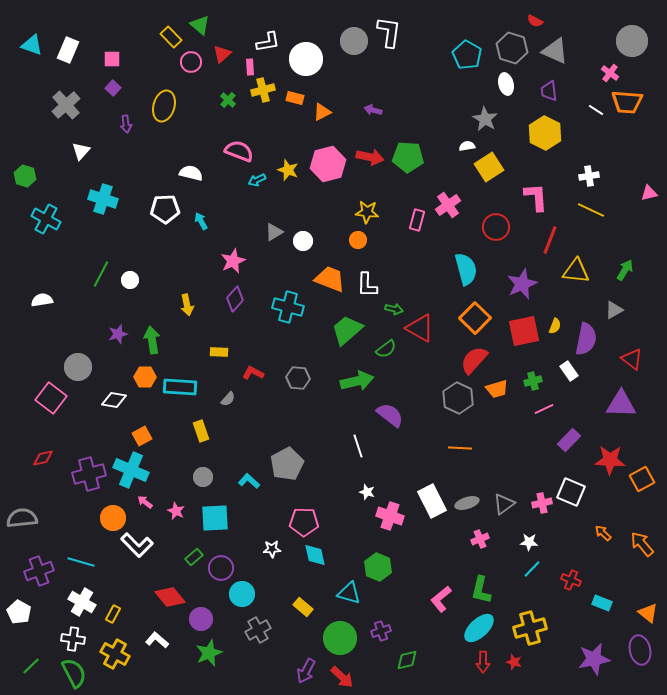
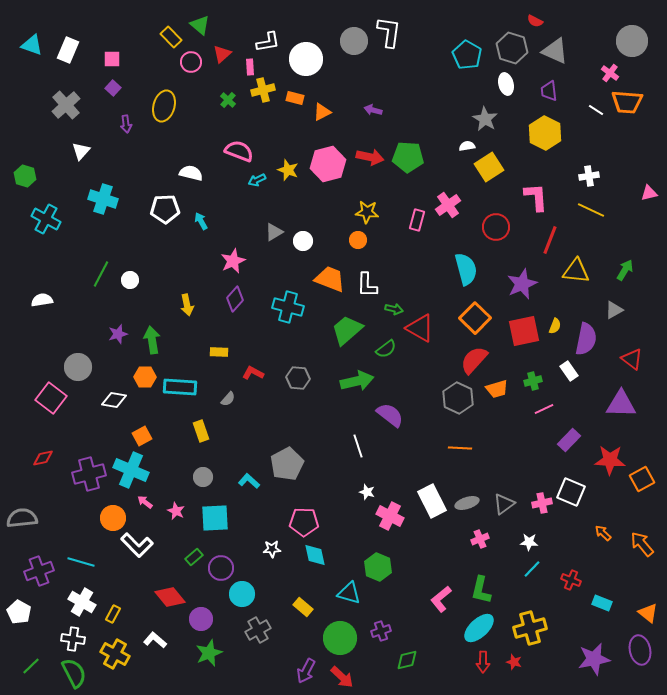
pink cross at (390, 516): rotated 8 degrees clockwise
white L-shape at (157, 640): moved 2 px left
